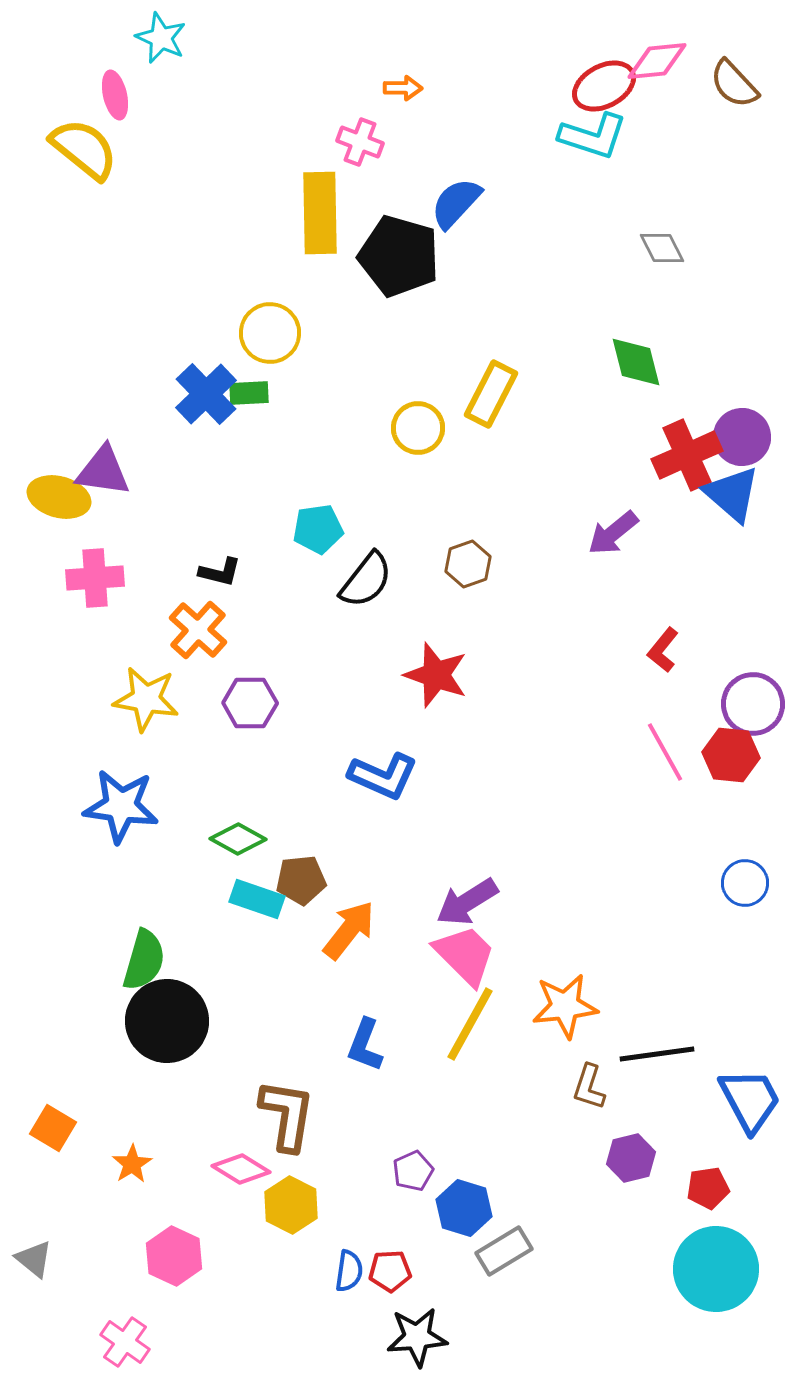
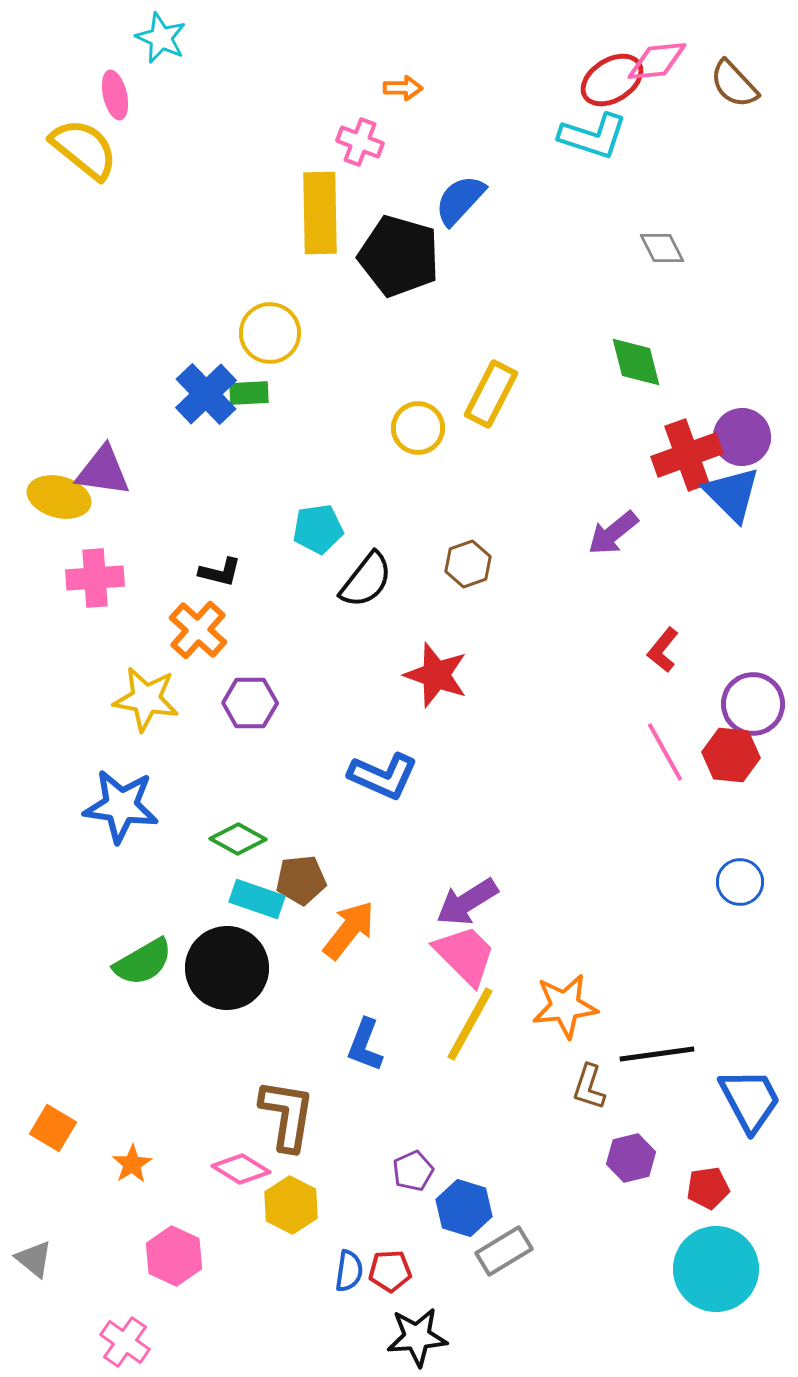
red ellipse at (604, 86): moved 8 px right, 6 px up; rotated 4 degrees counterclockwise
blue semicircle at (456, 203): moved 4 px right, 3 px up
red cross at (687, 455): rotated 4 degrees clockwise
blue triangle at (732, 494): rotated 4 degrees clockwise
blue circle at (745, 883): moved 5 px left, 1 px up
green semicircle at (144, 960): moved 1 px left, 2 px down; rotated 44 degrees clockwise
black circle at (167, 1021): moved 60 px right, 53 px up
